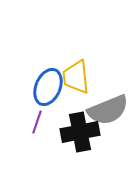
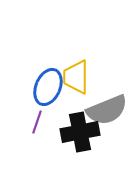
yellow trapezoid: rotated 6 degrees clockwise
gray semicircle: moved 1 px left
